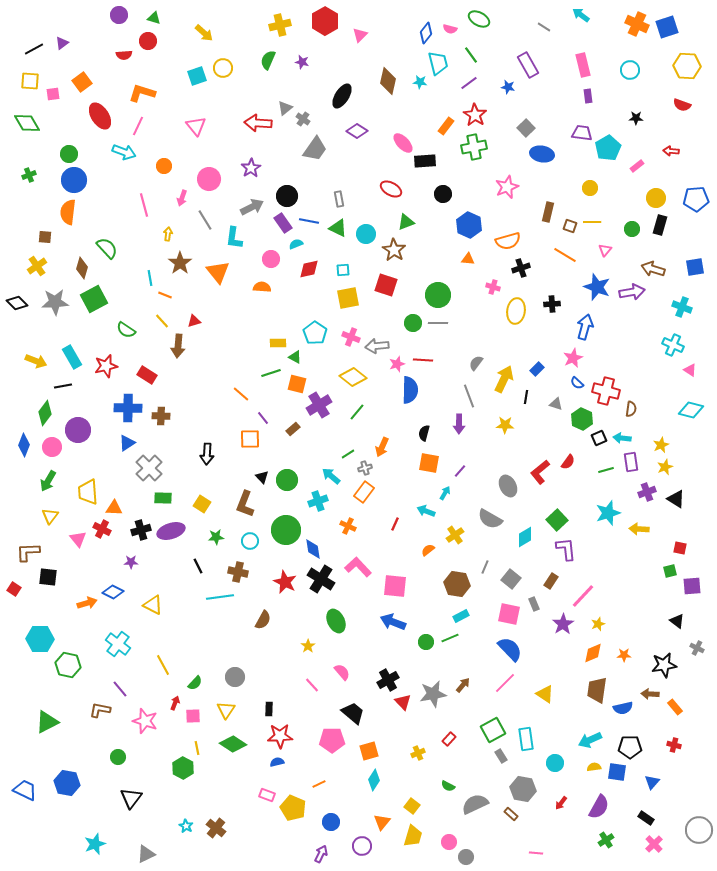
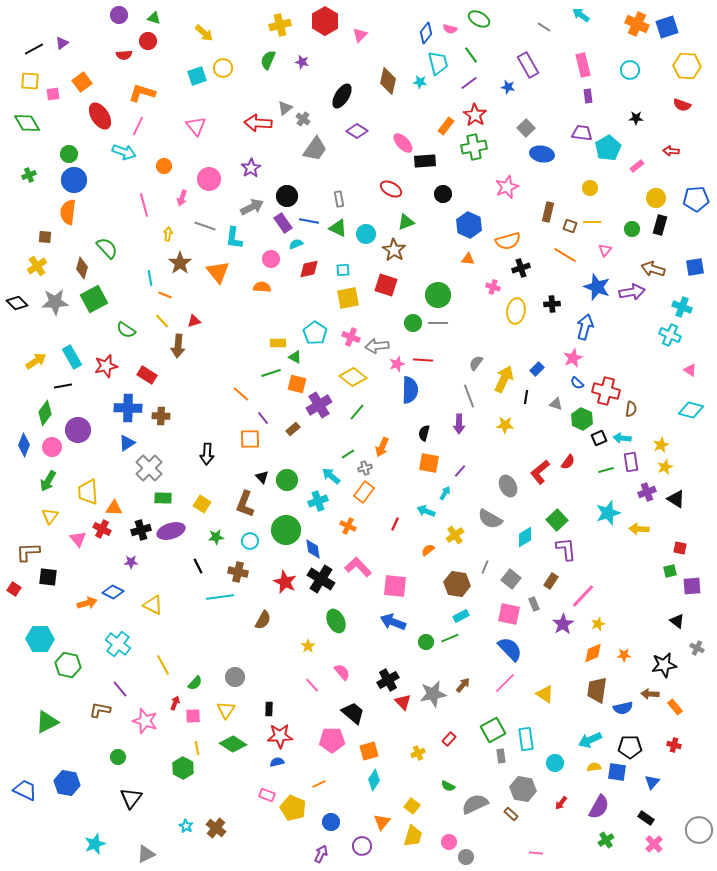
gray line at (205, 220): moved 6 px down; rotated 40 degrees counterclockwise
cyan cross at (673, 345): moved 3 px left, 10 px up
yellow arrow at (36, 361): rotated 55 degrees counterclockwise
gray rectangle at (501, 756): rotated 24 degrees clockwise
